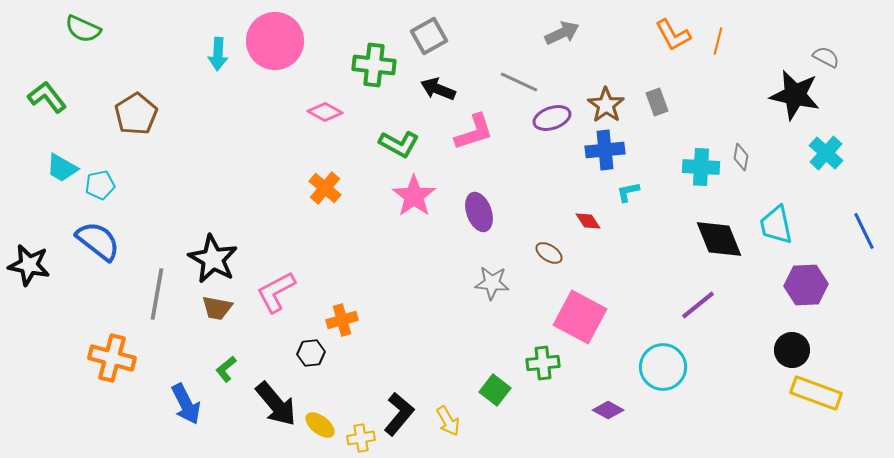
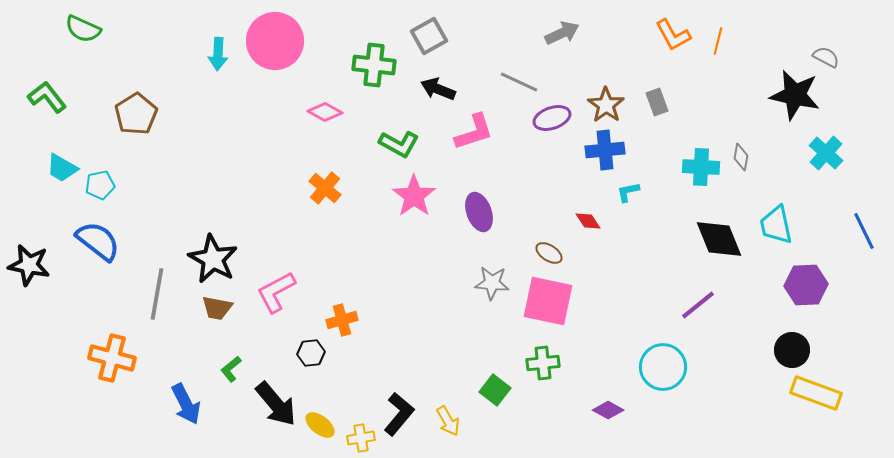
pink square at (580, 317): moved 32 px left, 16 px up; rotated 16 degrees counterclockwise
green L-shape at (226, 369): moved 5 px right
